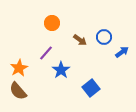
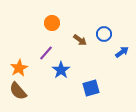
blue circle: moved 3 px up
blue square: rotated 24 degrees clockwise
